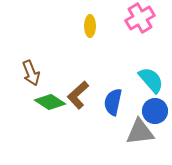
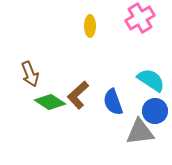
brown arrow: moved 1 px left, 1 px down
cyan semicircle: rotated 16 degrees counterclockwise
blue semicircle: rotated 32 degrees counterclockwise
